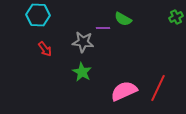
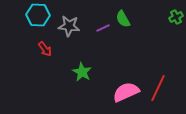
green semicircle: rotated 30 degrees clockwise
purple line: rotated 24 degrees counterclockwise
gray star: moved 14 px left, 16 px up
pink semicircle: moved 2 px right, 1 px down
